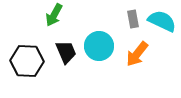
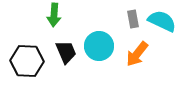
green arrow: rotated 25 degrees counterclockwise
